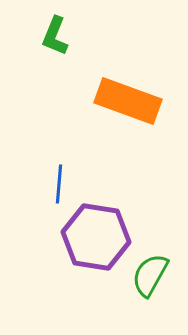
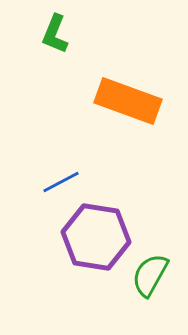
green L-shape: moved 2 px up
blue line: moved 2 px right, 2 px up; rotated 57 degrees clockwise
